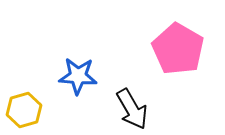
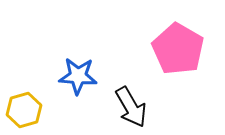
black arrow: moved 1 px left, 2 px up
